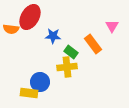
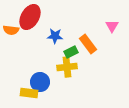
orange semicircle: moved 1 px down
blue star: moved 2 px right
orange rectangle: moved 5 px left
green rectangle: rotated 64 degrees counterclockwise
